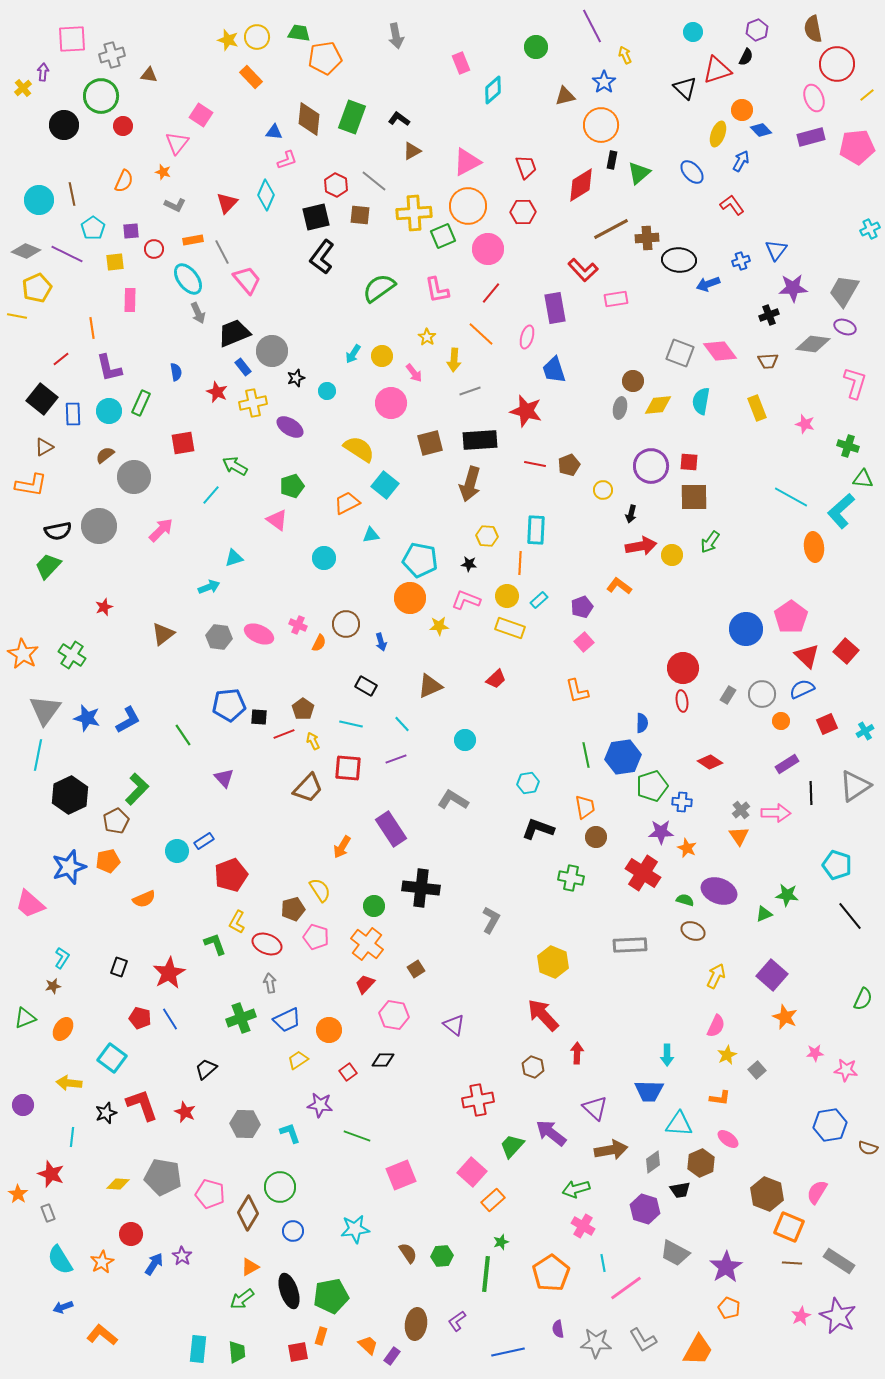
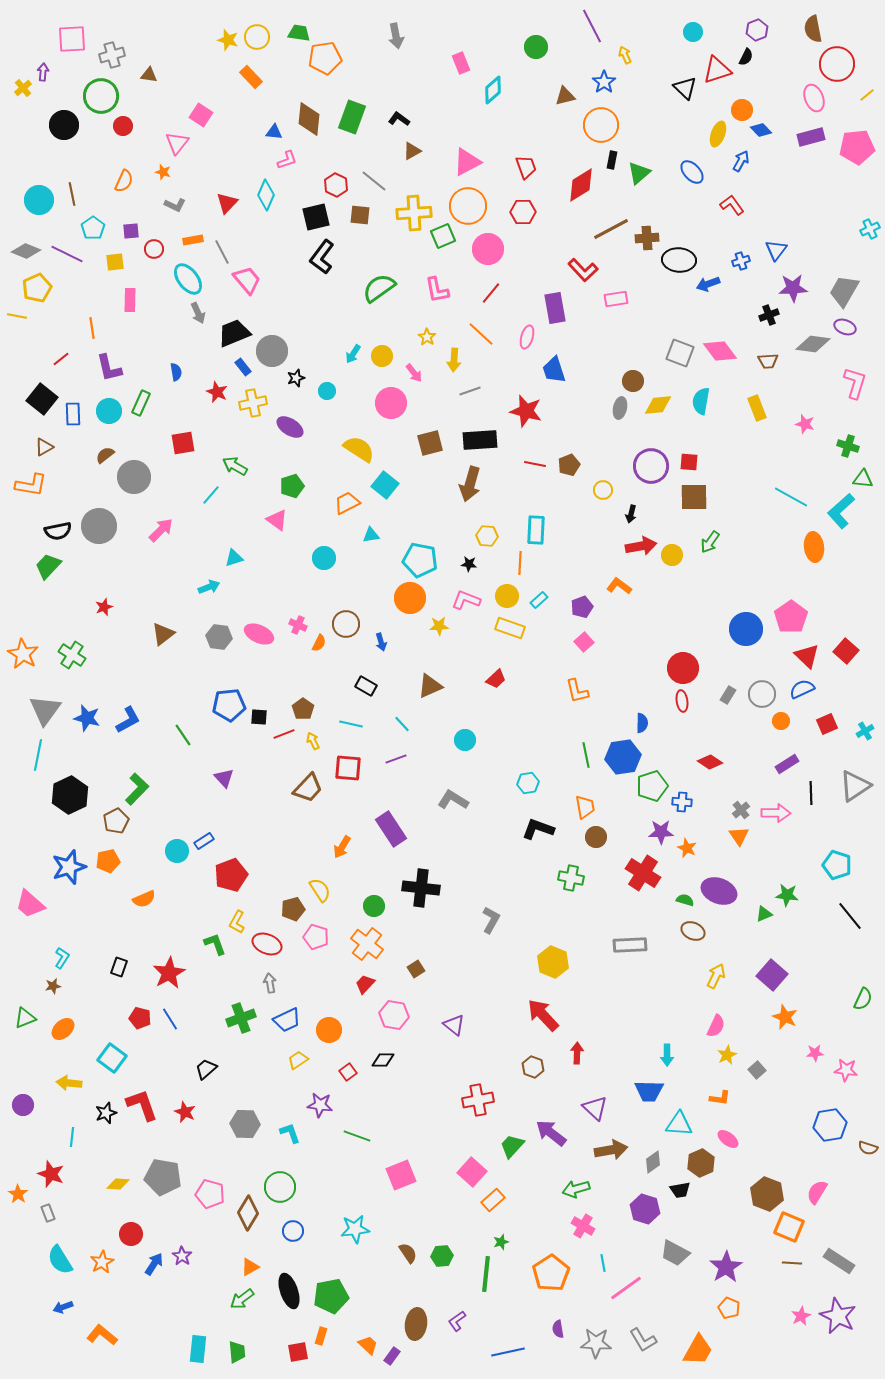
orange ellipse at (63, 1029): rotated 15 degrees clockwise
